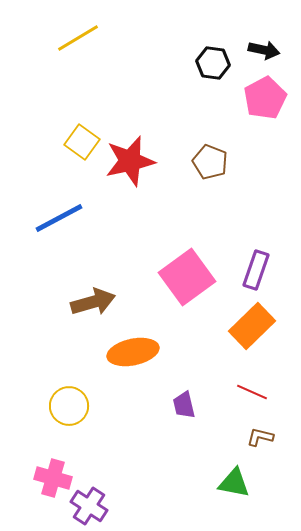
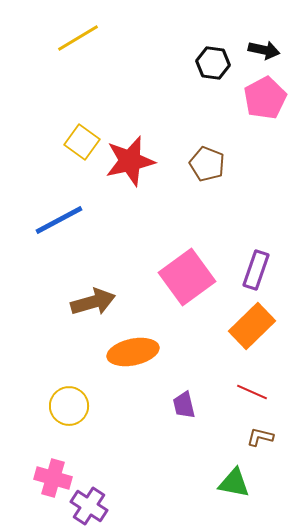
brown pentagon: moved 3 px left, 2 px down
blue line: moved 2 px down
